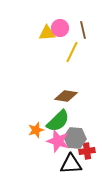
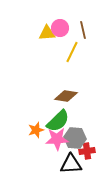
pink star: moved 1 px left, 2 px up; rotated 20 degrees counterclockwise
